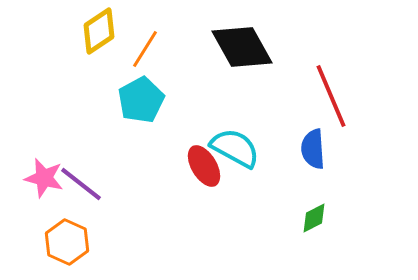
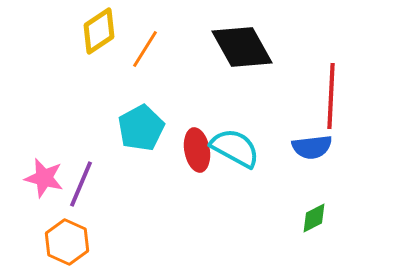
red line: rotated 26 degrees clockwise
cyan pentagon: moved 28 px down
blue semicircle: moved 1 px left, 2 px up; rotated 93 degrees counterclockwise
red ellipse: moved 7 px left, 16 px up; rotated 21 degrees clockwise
purple line: rotated 75 degrees clockwise
